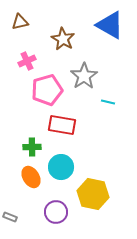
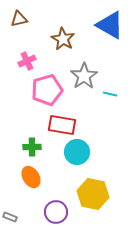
brown triangle: moved 1 px left, 3 px up
cyan line: moved 2 px right, 8 px up
cyan circle: moved 16 px right, 15 px up
